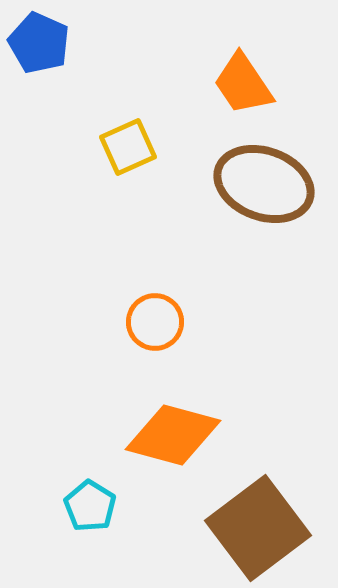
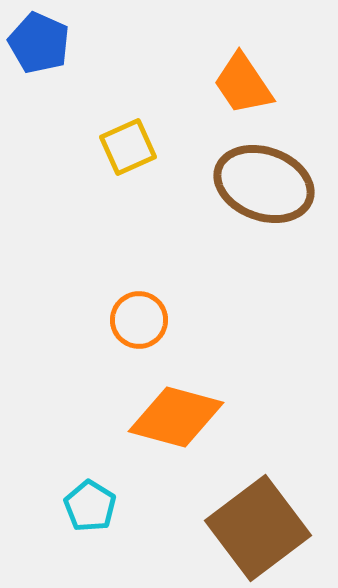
orange circle: moved 16 px left, 2 px up
orange diamond: moved 3 px right, 18 px up
